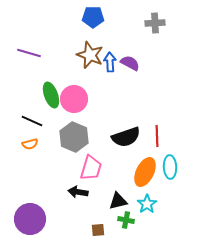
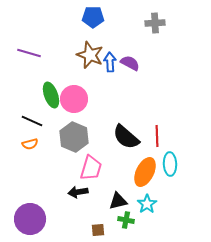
black semicircle: rotated 60 degrees clockwise
cyan ellipse: moved 3 px up
black arrow: rotated 18 degrees counterclockwise
